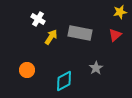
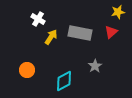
yellow star: moved 2 px left
red triangle: moved 4 px left, 3 px up
gray star: moved 1 px left, 2 px up
